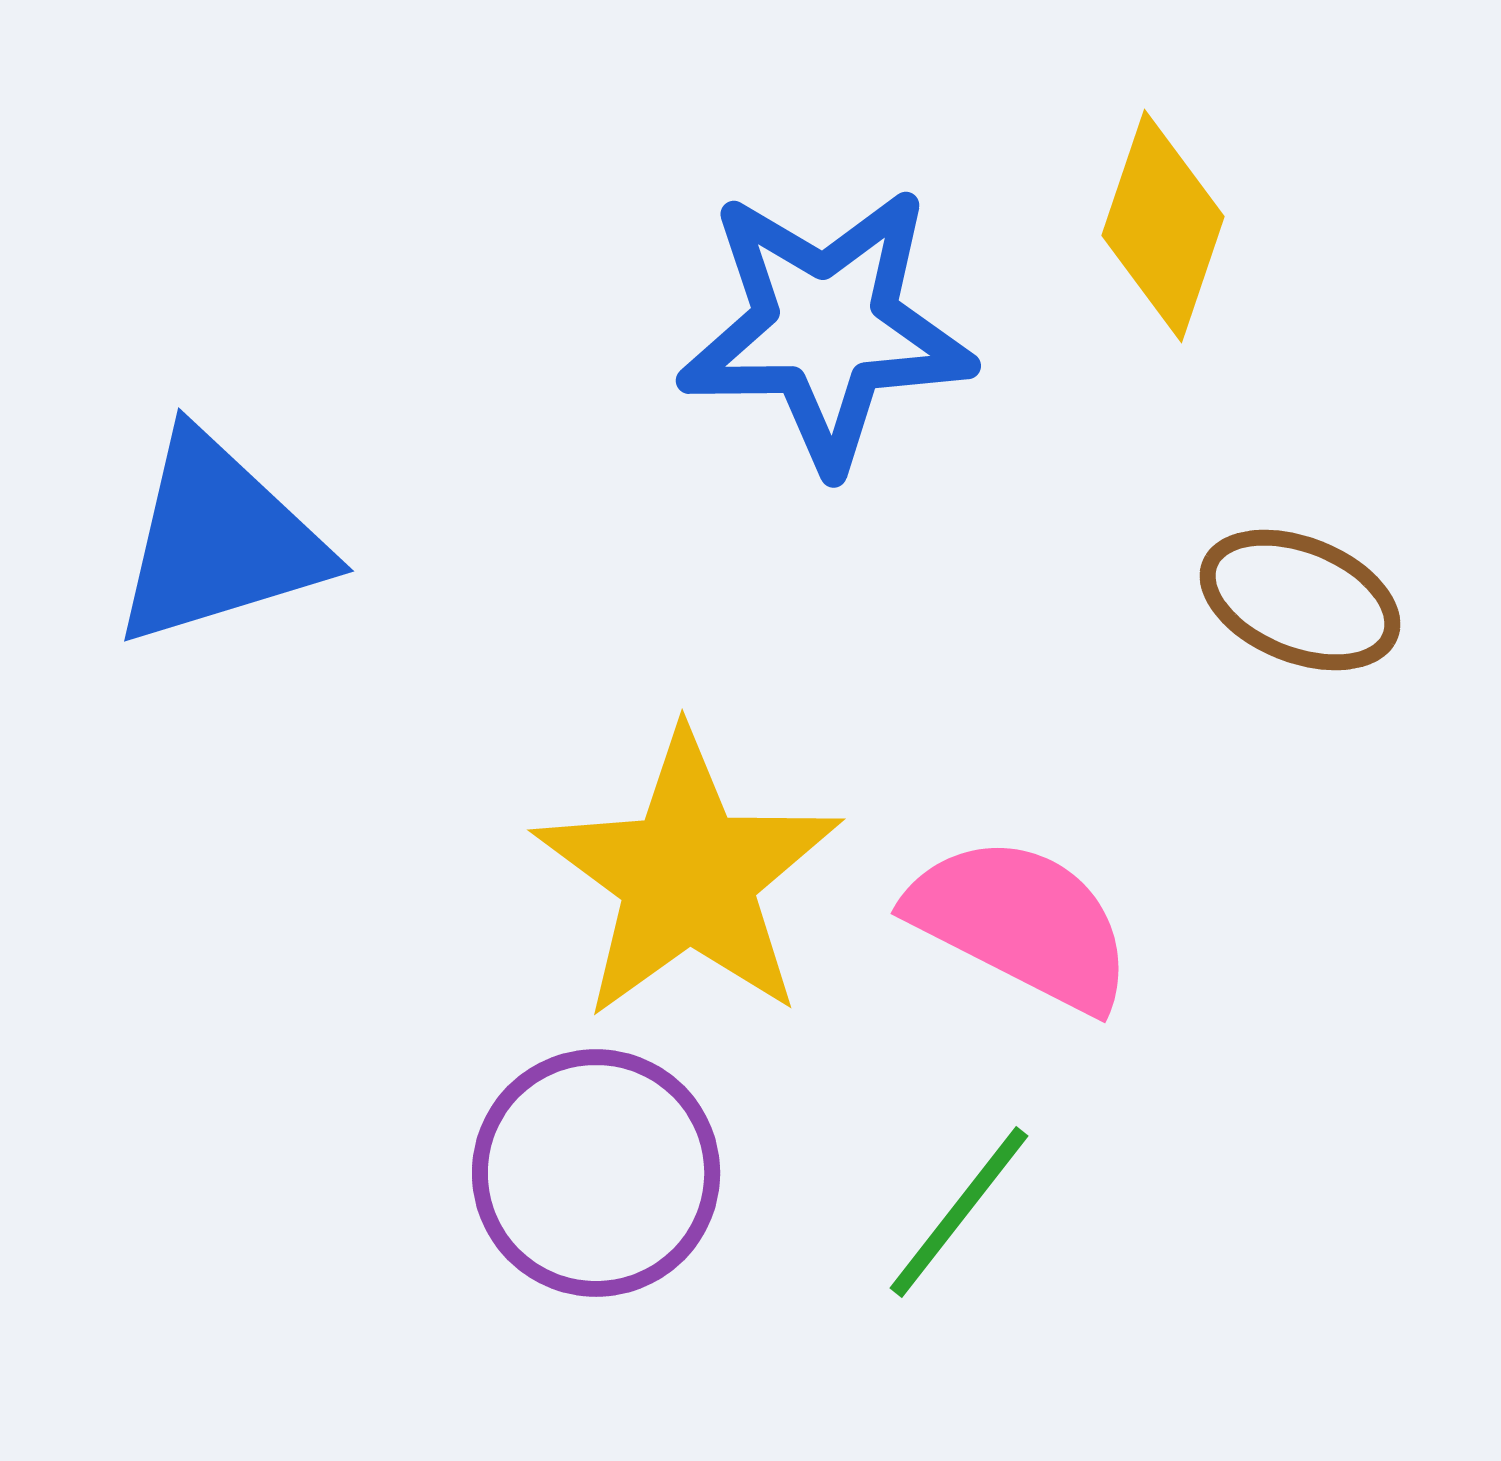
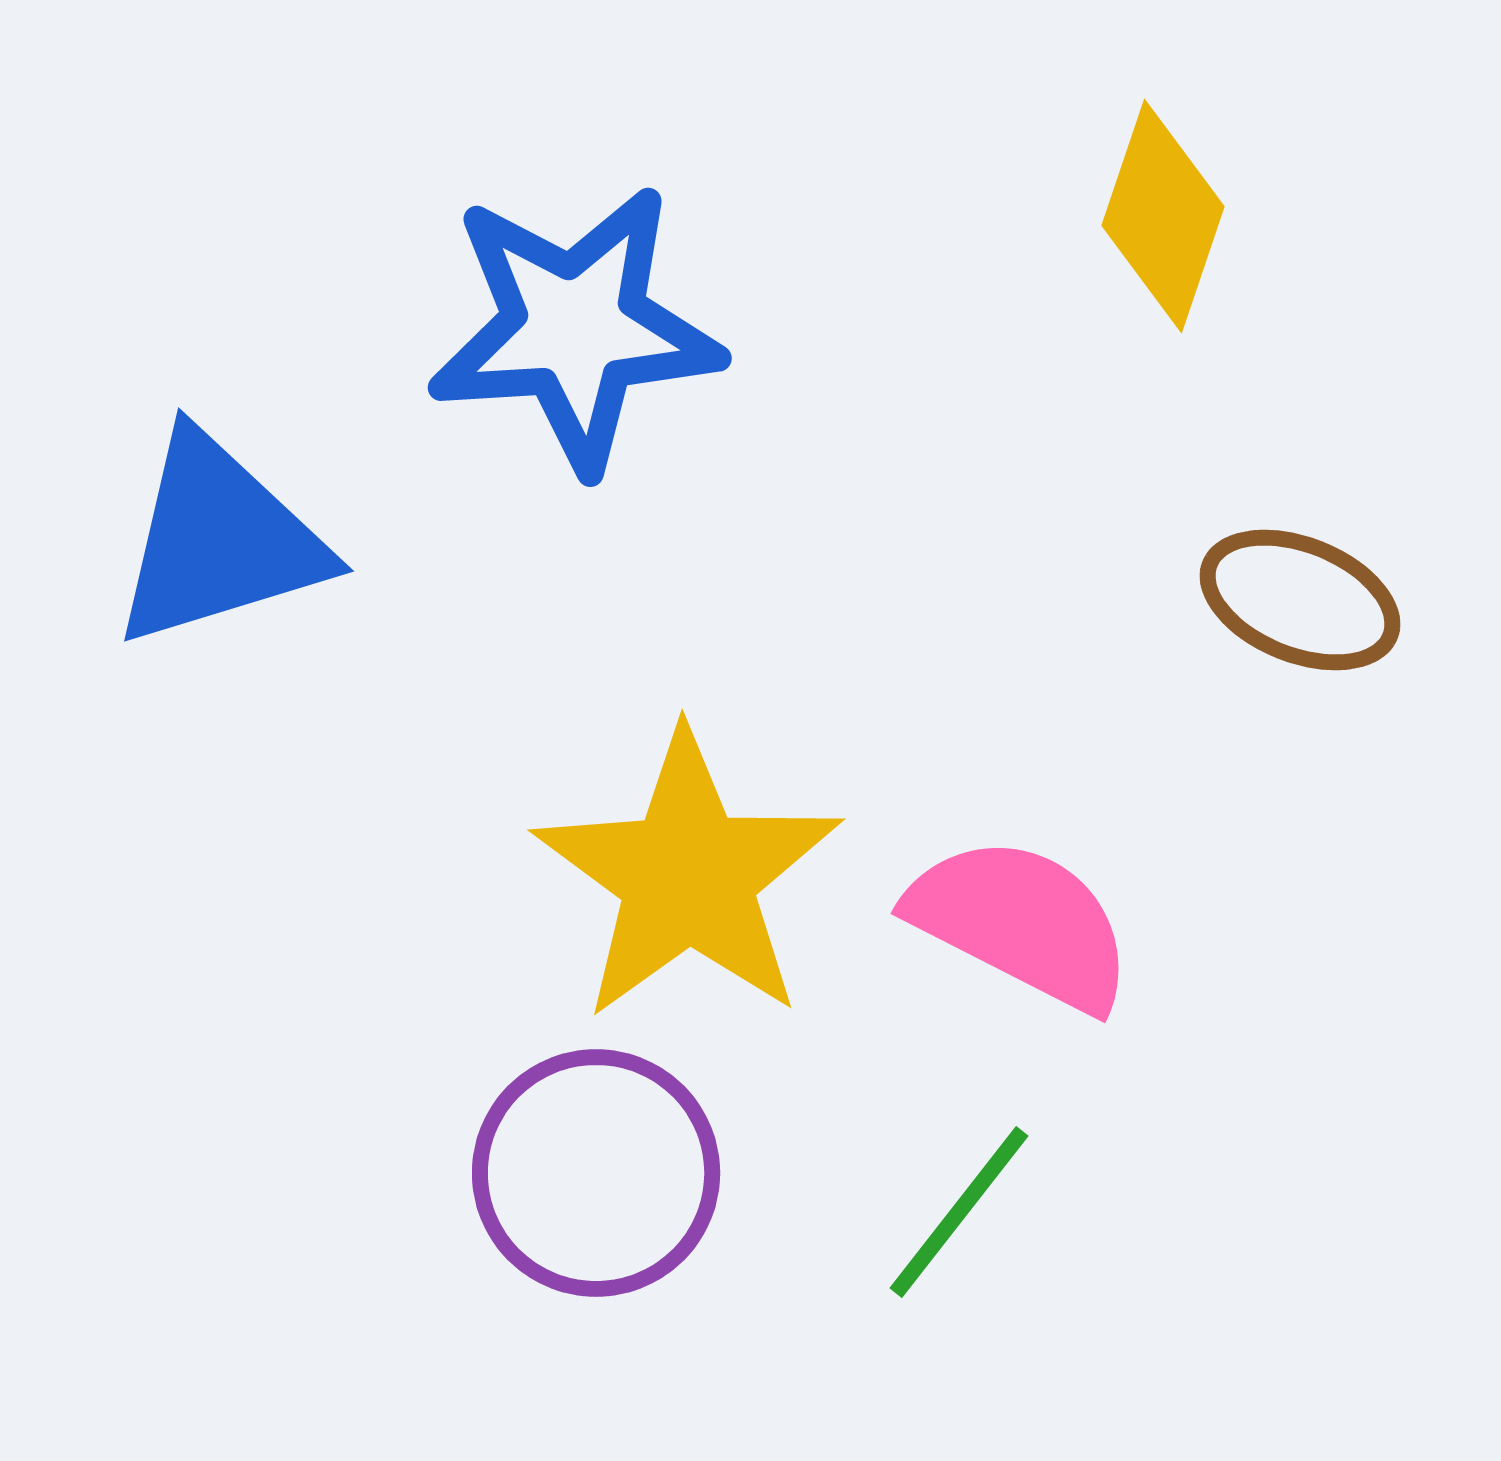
yellow diamond: moved 10 px up
blue star: moved 251 px left; rotated 3 degrees counterclockwise
